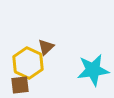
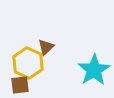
cyan star: moved 1 px right; rotated 24 degrees counterclockwise
